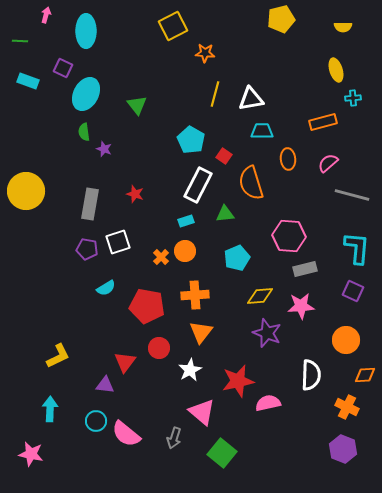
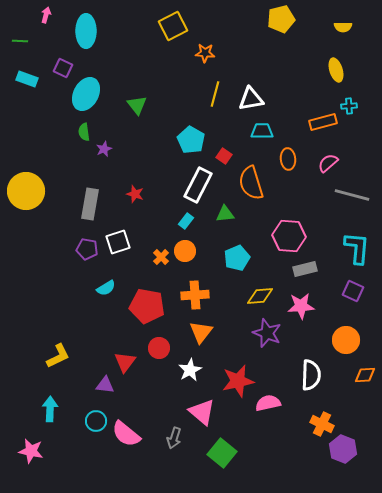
cyan rectangle at (28, 81): moved 1 px left, 2 px up
cyan cross at (353, 98): moved 4 px left, 8 px down
purple star at (104, 149): rotated 28 degrees clockwise
cyan rectangle at (186, 221): rotated 35 degrees counterclockwise
orange cross at (347, 407): moved 25 px left, 17 px down
pink star at (31, 454): moved 3 px up
